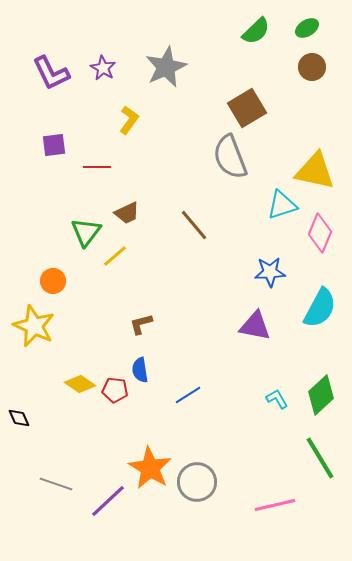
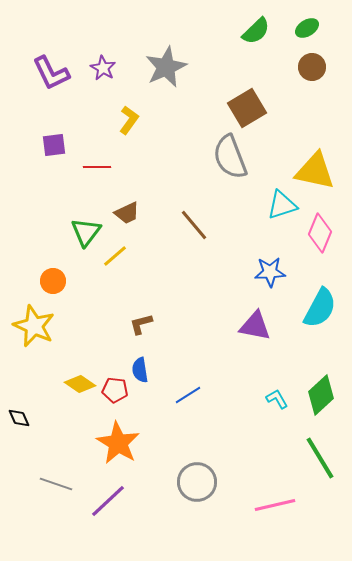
orange star: moved 32 px left, 25 px up
